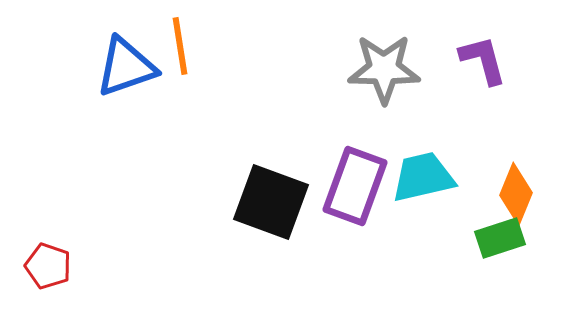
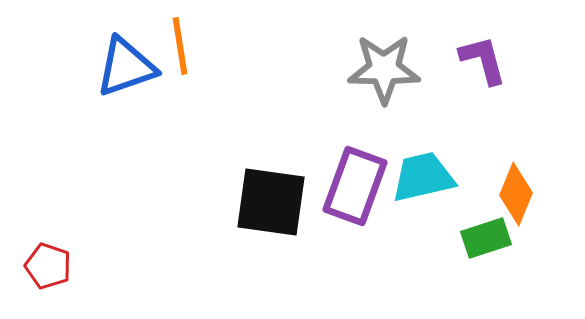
black square: rotated 12 degrees counterclockwise
green rectangle: moved 14 px left
